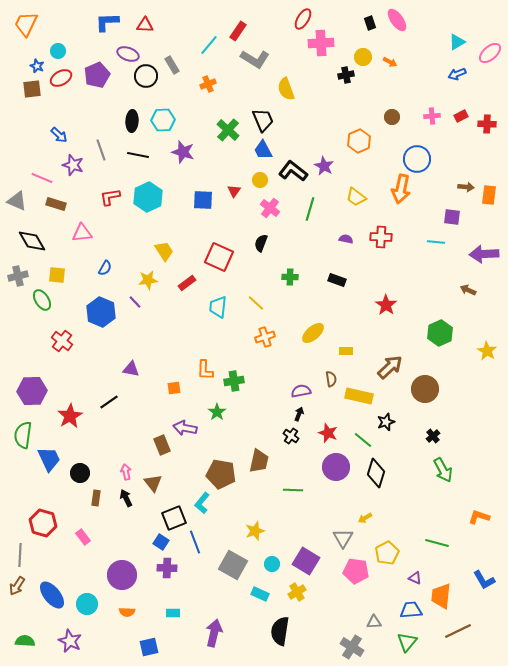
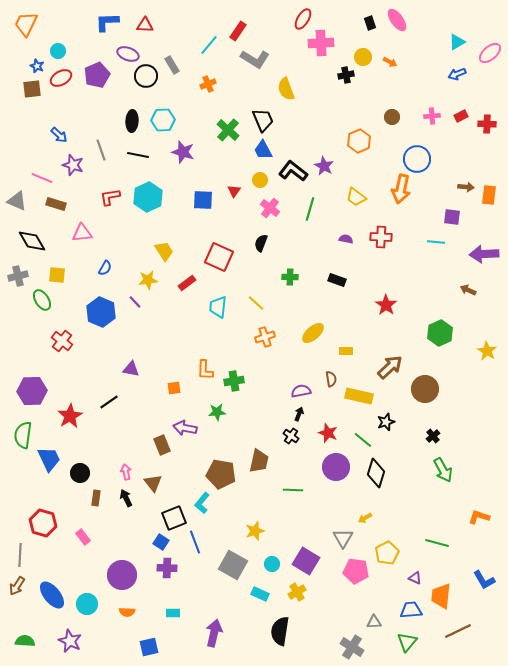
green star at (217, 412): rotated 30 degrees clockwise
